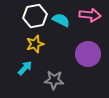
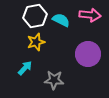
yellow star: moved 1 px right, 2 px up
